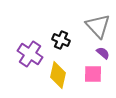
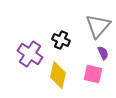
gray triangle: rotated 24 degrees clockwise
purple semicircle: rotated 24 degrees clockwise
pink square: rotated 12 degrees clockwise
